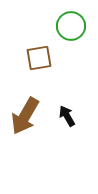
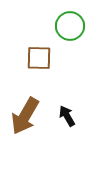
green circle: moved 1 px left
brown square: rotated 12 degrees clockwise
